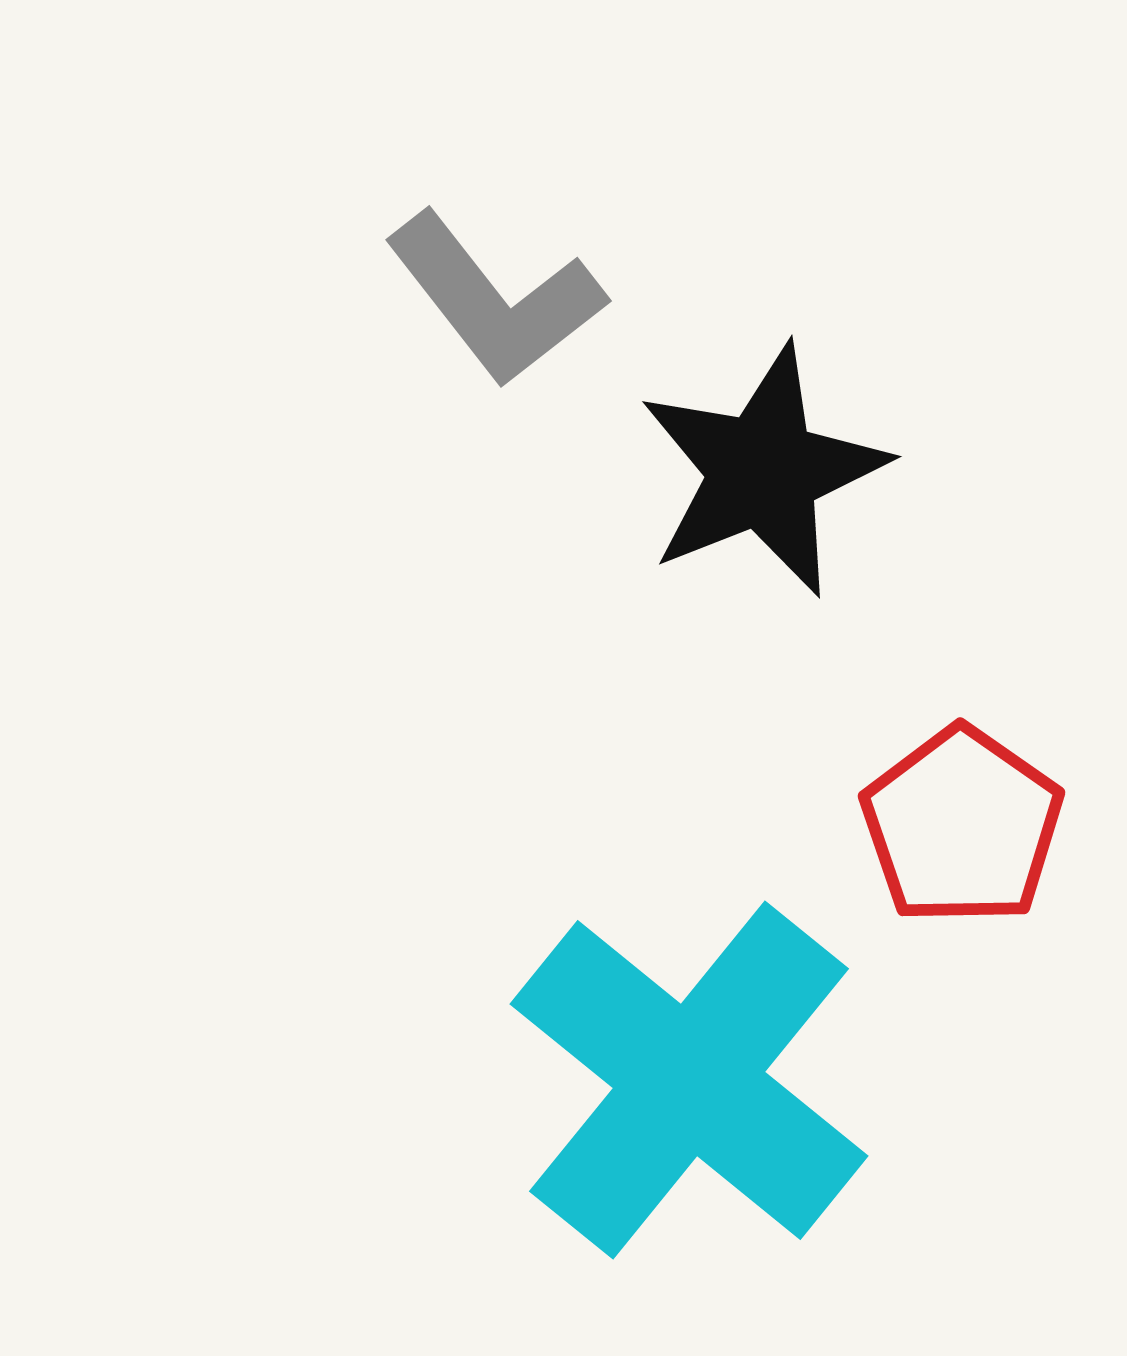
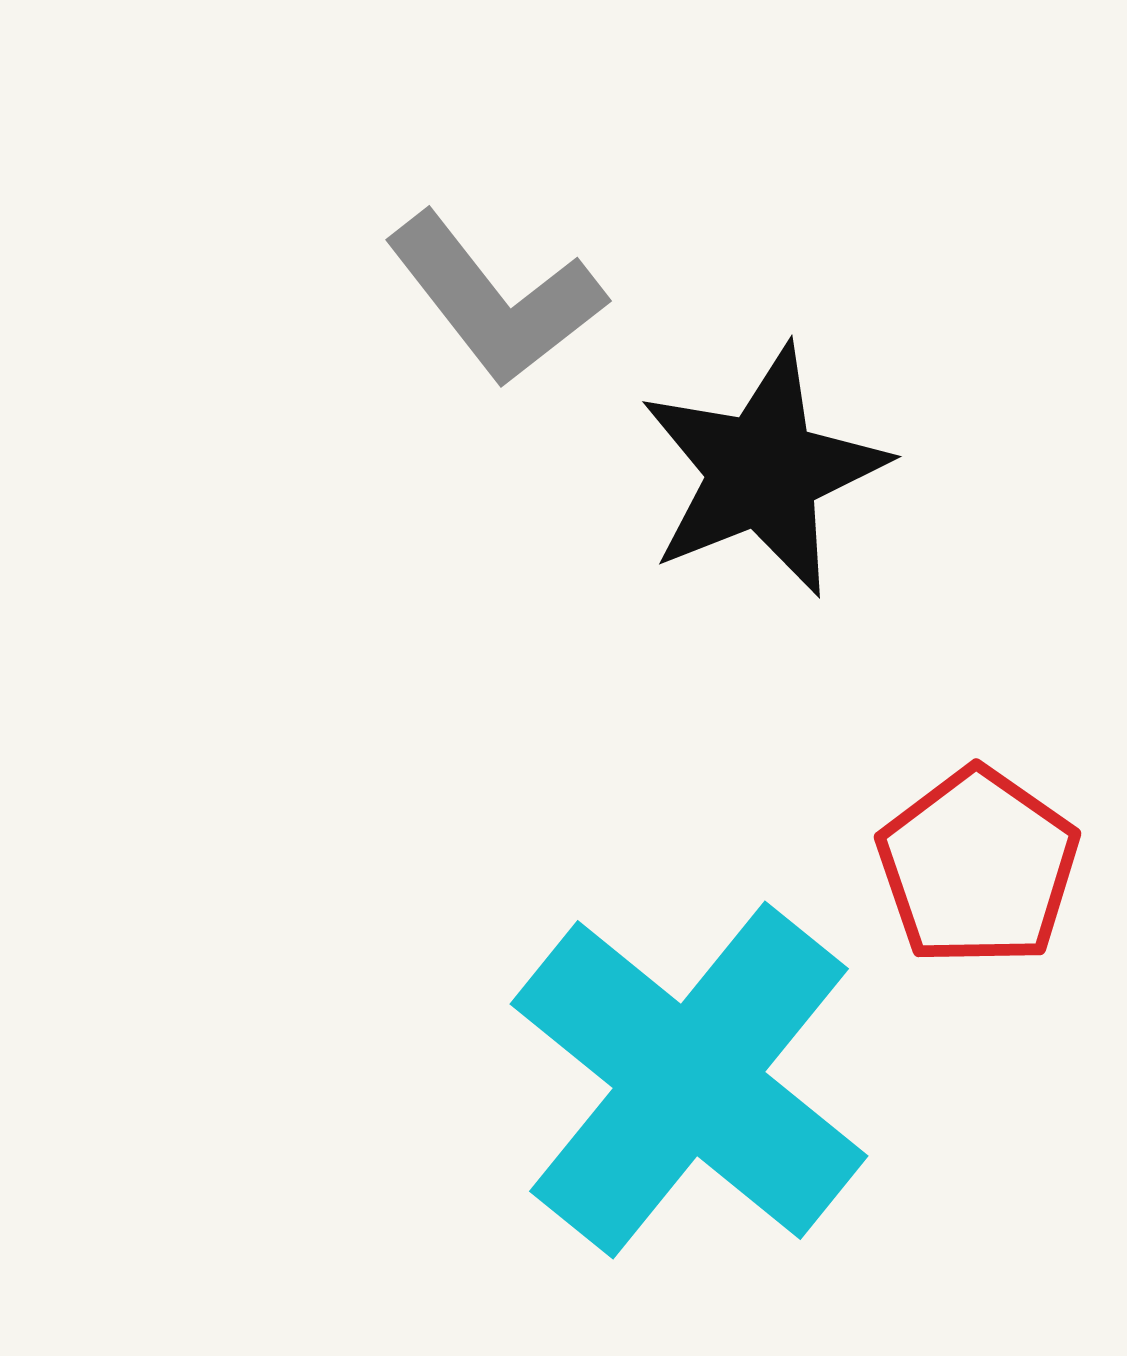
red pentagon: moved 16 px right, 41 px down
